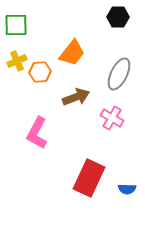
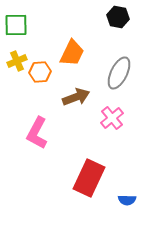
black hexagon: rotated 10 degrees clockwise
orange trapezoid: rotated 12 degrees counterclockwise
gray ellipse: moved 1 px up
pink cross: rotated 20 degrees clockwise
blue semicircle: moved 11 px down
